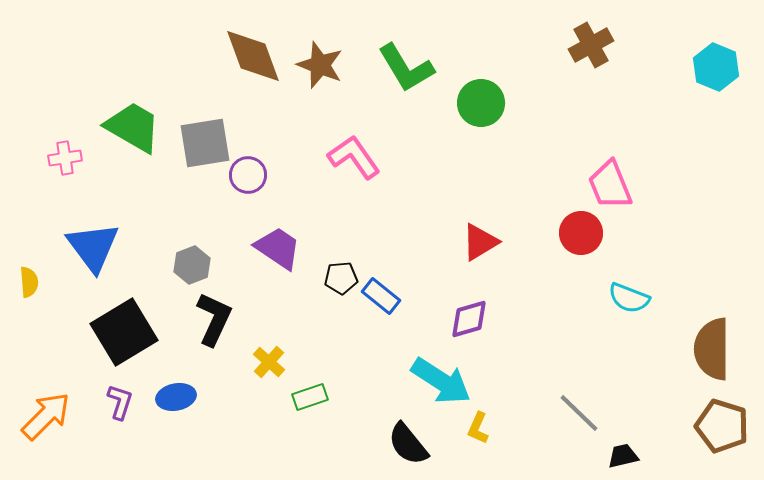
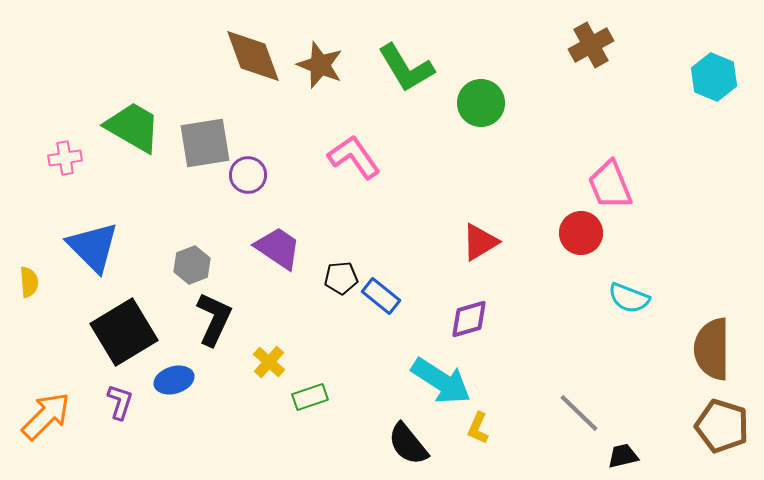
cyan hexagon: moved 2 px left, 10 px down
blue triangle: rotated 8 degrees counterclockwise
blue ellipse: moved 2 px left, 17 px up; rotated 6 degrees counterclockwise
